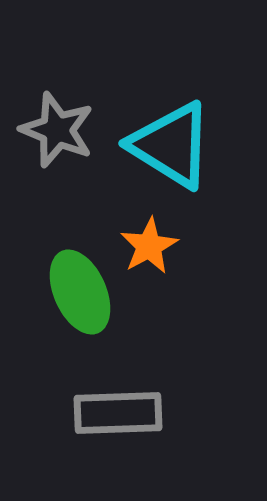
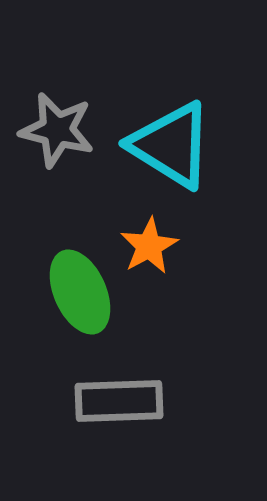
gray star: rotated 8 degrees counterclockwise
gray rectangle: moved 1 px right, 12 px up
